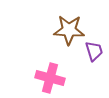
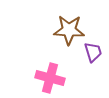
purple trapezoid: moved 1 px left, 1 px down
